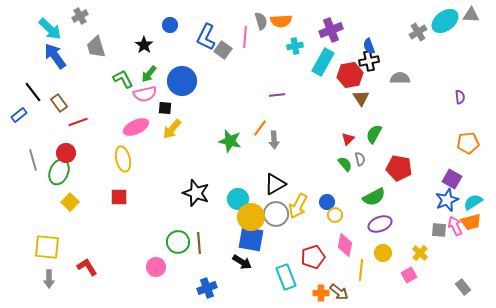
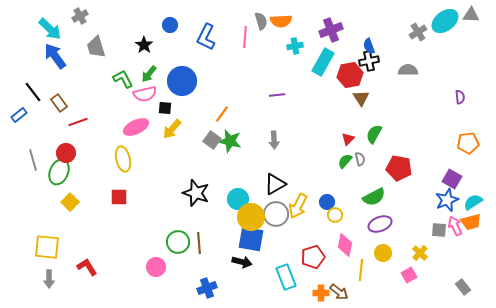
gray square at (223, 50): moved 11 px left, 90 px down
gray semicircle at (400, 78): moved 8 px right, 8 px up
orange line at (260, 128): moved 38 px left, 14 px up
green semicircle at (345, 164): moved 3 px up; rotated 98 degrees counterclockwise
black arrow at (242, 262): rotated 18 degrees counterclockwise
